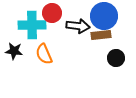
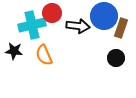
cyan cross: rotated 12 degrees counterclockwise
brown rectangle: moved 20 px right, 7 px up; rotated 66 degrees counterclockwise
orange semicircle: moved 1 px down
